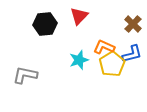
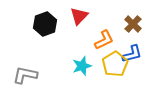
black hexagon: rotated 15 degrees counterclockwise
orange L-shape: moved 7 px up; rotated 130 degrees clockwise
cyan star: moved 3 px right, 6 px down
yellow pentagon: moved 3 px right
